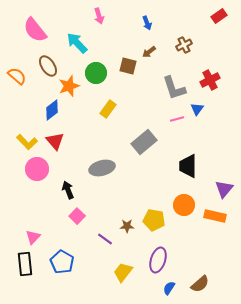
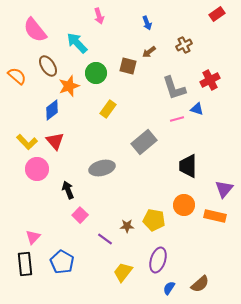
red rectangle: moved 2 px left, 2 px up
blue triangle: rotated 48 degrees counterclockwise
pink square: moved 3 px right, 1 px up
